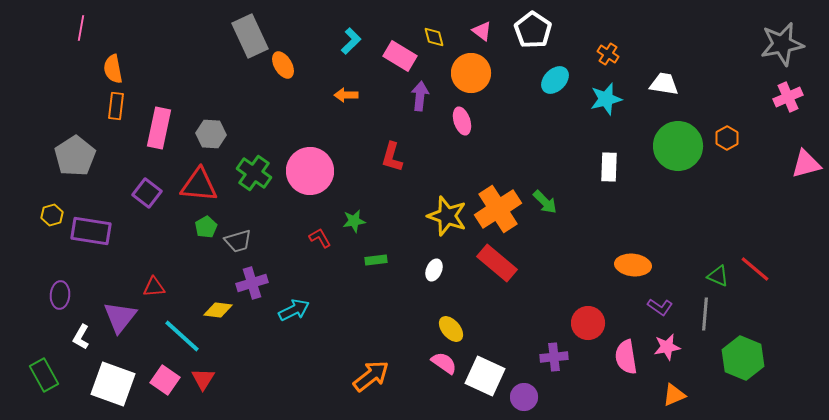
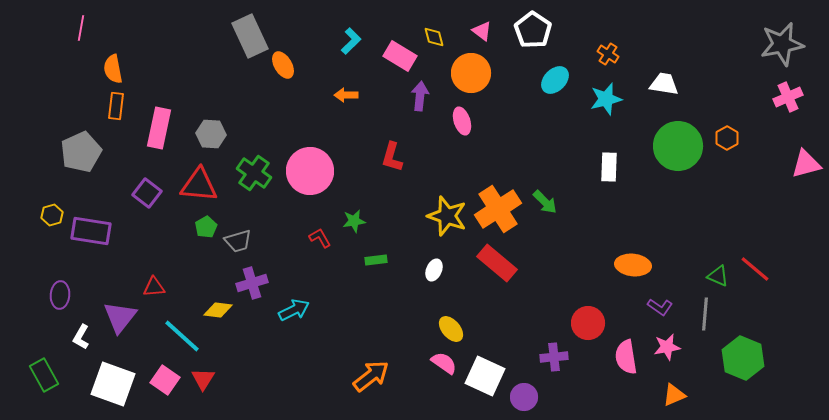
gray pentagon at (75, 156): moved 6 px right, 4 px up; rotated 9 degrees clockwise
